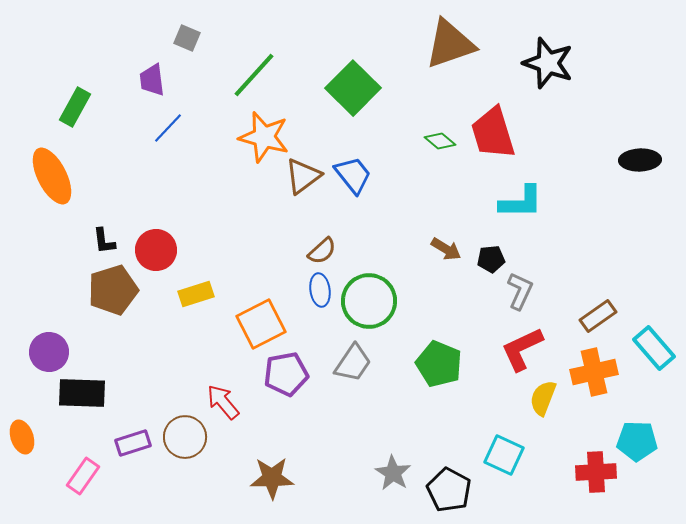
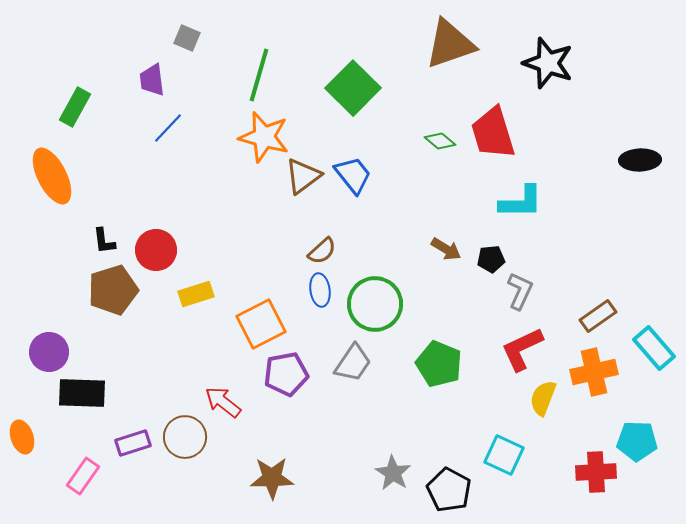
green line at (254, 75): moved 5 px right; rotated 26 degrees counterclockwise
green circle at (369, 301): moved 6 px right, 3 px down
red arrow at (223, 402): rotated 12 degrees counterclockwise
